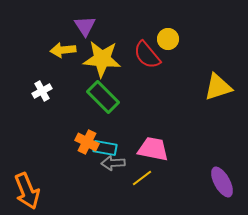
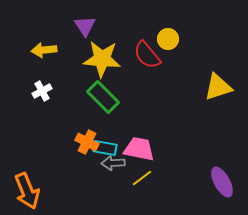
yellow arrow: moved 19 px left
pink trapezoid: moved 14 px left
